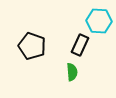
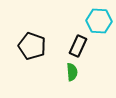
black rectangle: moved 2 px left, 1 px down
